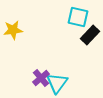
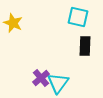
yellow star: moved 7 px up; rotated 30 degrees clockwise
black rectangle: moved 5 px left, 11 px down; rotated 42 degrees counterclockwise
cyan triangle: moved 1 px right
